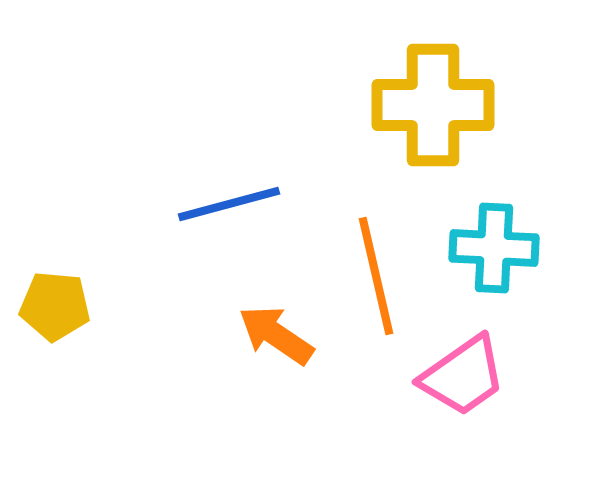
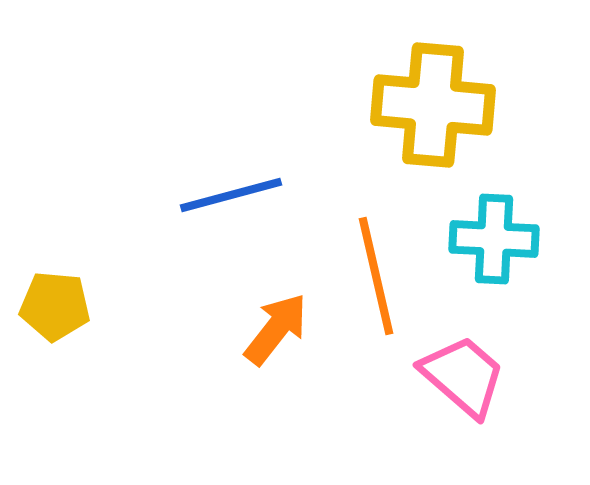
yellow cross: rotated 5 degrees clockwise
blue line: moved 2 px right, 9 px up
cyan cross: moved 9 px up
orange arrow: moved 6 px up; rotated 94 degrees clockwise
pink trapezoid: rotated 104 degrees counterclockwise
